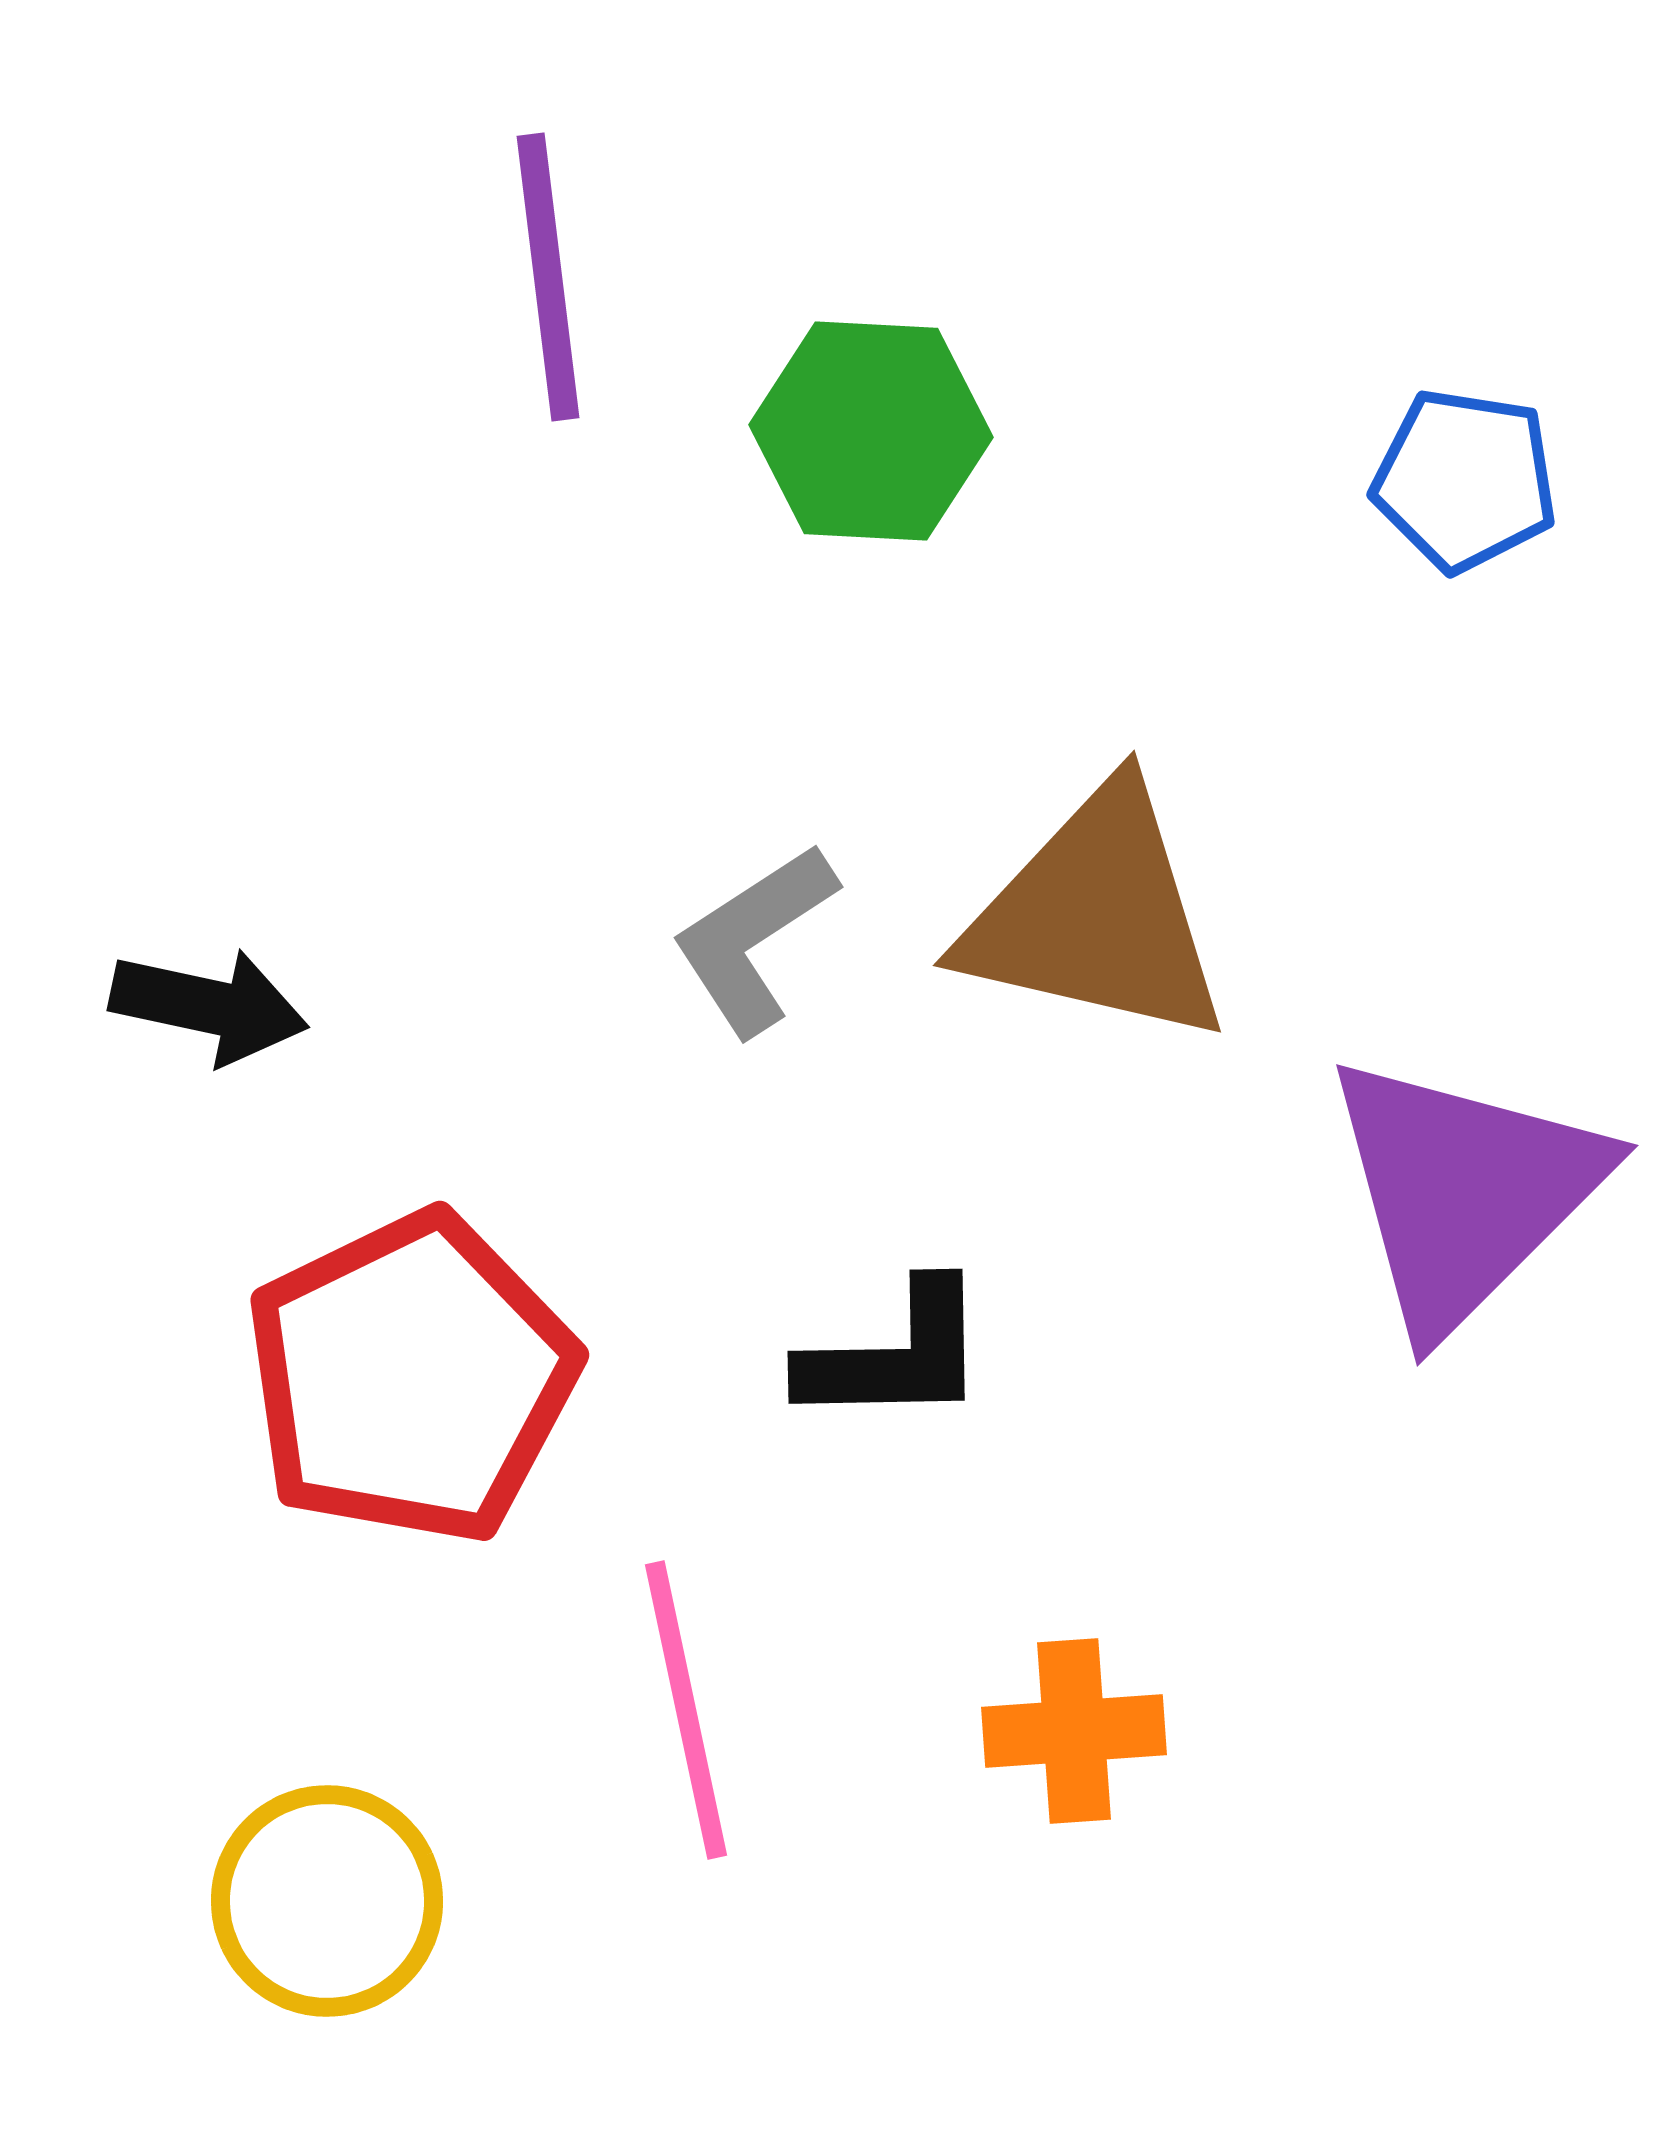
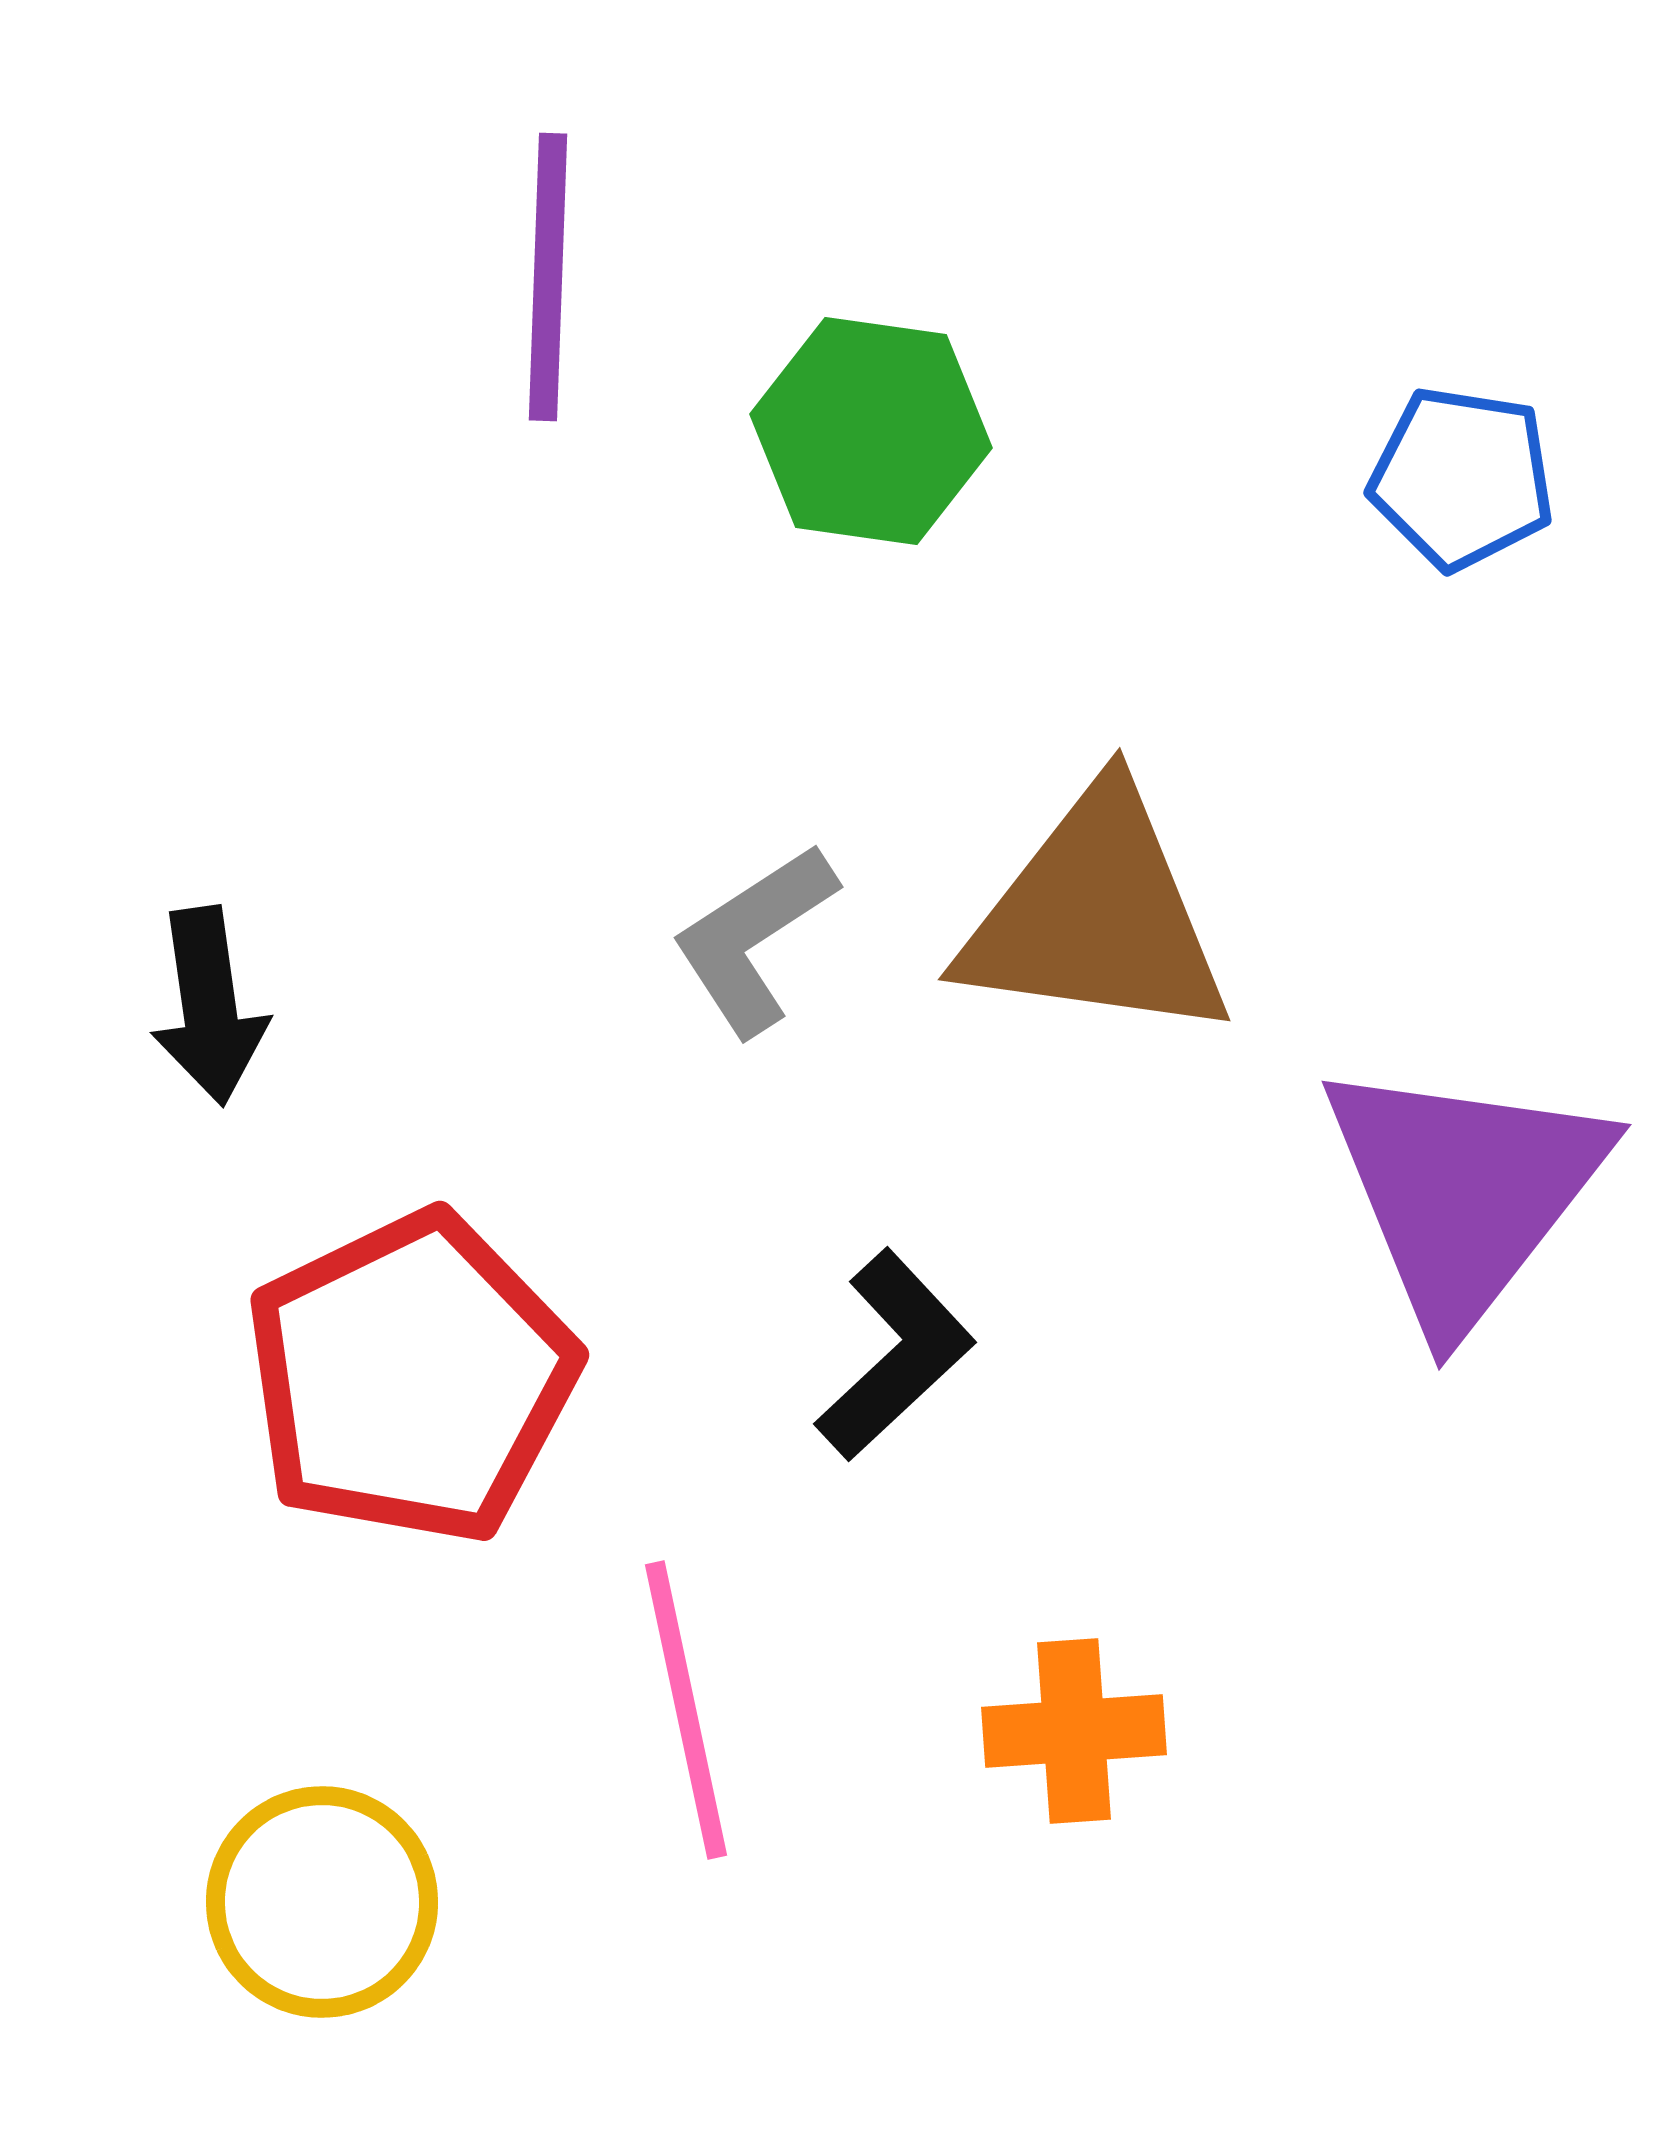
purple line: rotated 9 degrees clockwise
green hexagon: rotated 5 degrees clockwise
blue pentagon: moved 3 px left, 2 px up
brown triangle: rotated 5 degrees counterclockwise
black arrow: rotated 70 degrees clockwise
purple triangle: rotated 7 degrees counterclockwise
black L-shape: rotated 42 degrees counterclockwise
yellow circle: moved 5 px left, 1 px down
